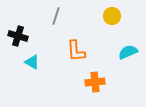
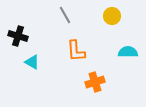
gray line: moved 9 px right, 1 px up; rotated 48 degrees counterclockwise
cyan semicircle: rotated 24 degrees clockwise
orange cross: rotated 12 degrees counterclockwise
